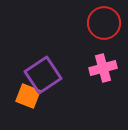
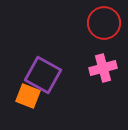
purple square: rotated 27 degrees counterclockwise
